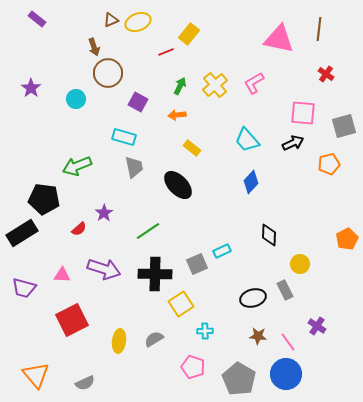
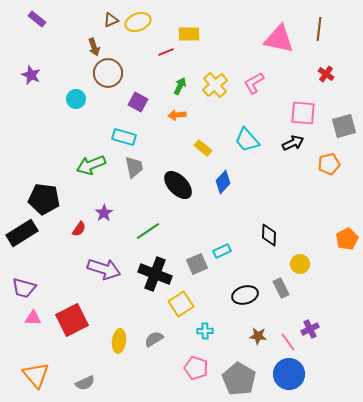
yellow rectangle at (189, 34): rotated 50 degrees clockwise
purple star at (31, 88): moved 13 px up; rotated 12 degrees counterclockwise
yellow rectangle at (192, 148): moved 11 px right
green arrow at (77, 166): moved 14 px right, 1 px up
blue diamond at (251, 182): moved 28 px left
red semicircle at (79, 229): rotated 14 degrees counterclockwise
black cross at (155, 274): rotated 20 degrees clockwise
pink triangle at (62, 275): moved 29 px left, 43 px down
gray rectangle at (285, 290): moved 4 px left, 2 px up
black ellipse at (253, 298): moved 8 px left, 3 px up
purple cross at (317, 326): moved 7 px left, 3 px down; rotated 30 degrees clockwise
pink pentagon at (193, 367): moved 3 px right, 1 px down
blue circle at (286, 374): moved 3 px right
